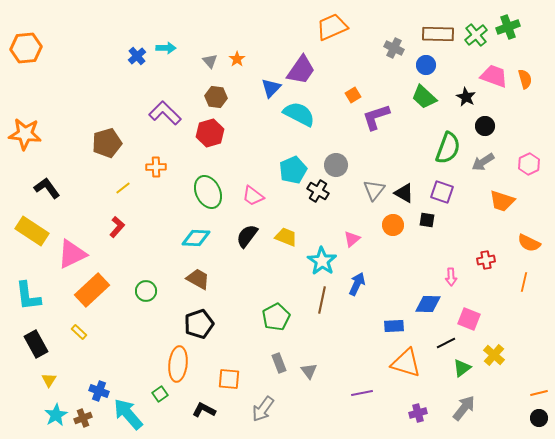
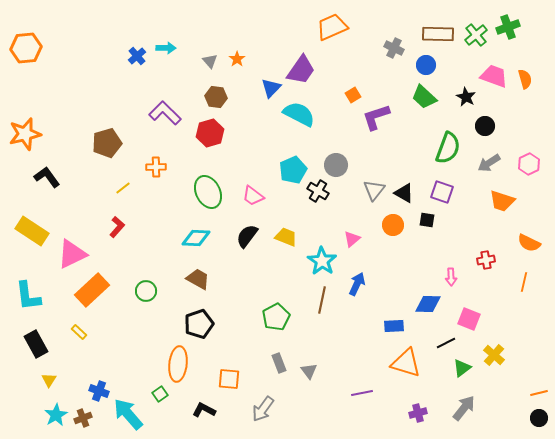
orange star at (25, 134): rotated 20 degrees counterclockwise
gray arrow at (483, 162): moved 6 px right, 1 px down
black L-shape at (47, 188): moved 11 px up
